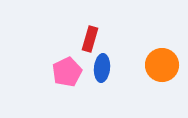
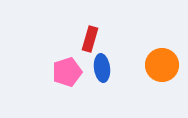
blue ellipse: rotated 12 degrees counterclockwise
pink pentagon: rotated 8 degrees clockwise
